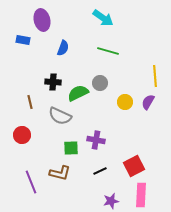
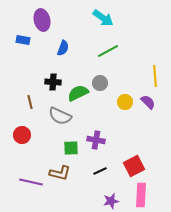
green line: rotated 45 degrees counterclockwise
purple semicircle: rotated 105 degrees clockwise
purple line: rotated 55 degrees counterclockwise
